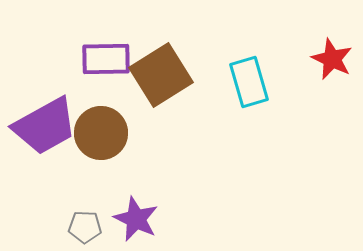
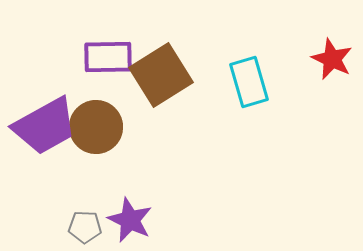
purple rectangle: moved 2 px right, 2 px up
brown circle: moved 5 px left, 6 px up
purple star: moved 6 px left, 1 px down
